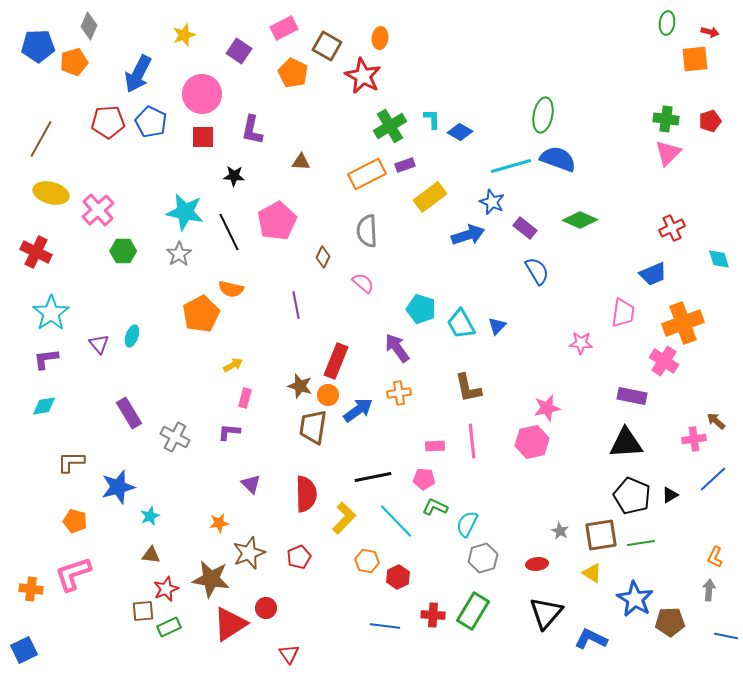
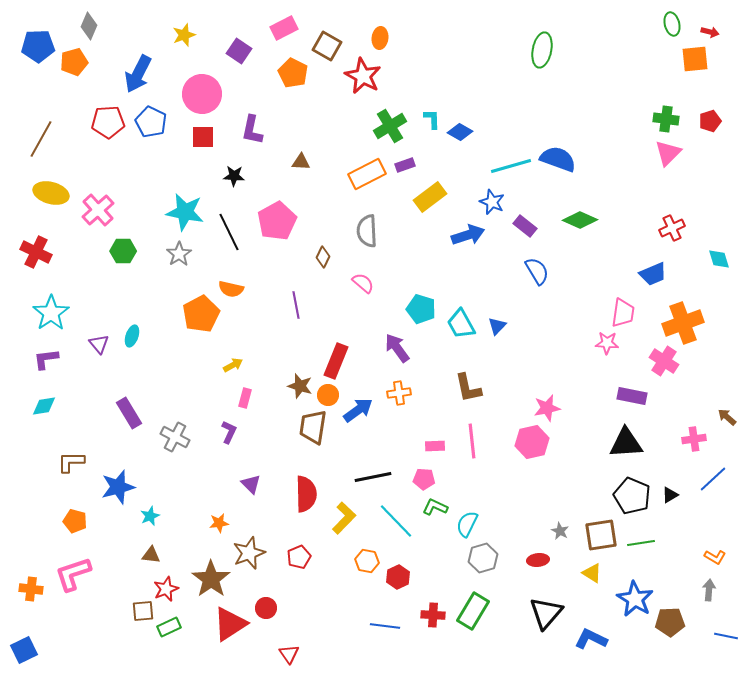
green ellipse at (667, 23): moved 5 px right, 1 px down; rotated 20 degrees counterclockwise
green ellipse at (543, 115): moved 1 px left, 65 px up
purple rectangle at (525, 228): moved 2 px up
pink star at (581, 343): moved 26 px right
brown arrow at (716, 421): moved 11 px right, 4 px up
purple L-shape at (229, 432): rotated 110 degrees clockwise
orange L-shape at (715, 557): rotated 85 degrees counterclockwise
red ellipse at (537, 564): moved 1 px right, 4 px up
brown star at (211, 579): rotated 27 degrees clockwise
